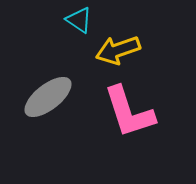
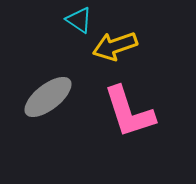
yellow arrow: moved 3 px left, 4 px up
